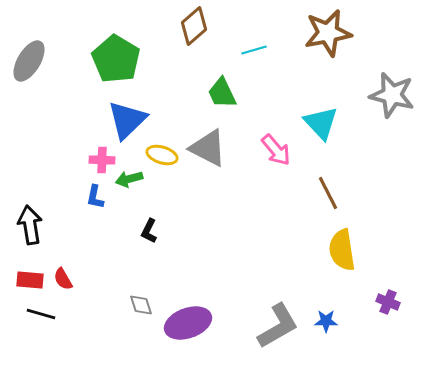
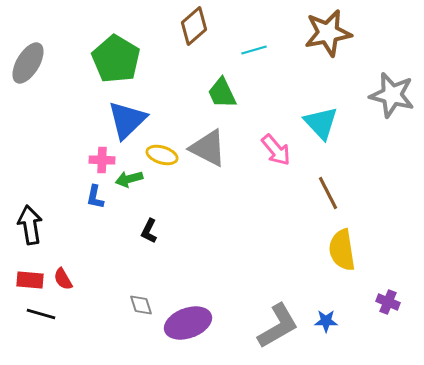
gray ellipse: moved 1 px left, 2 px down
